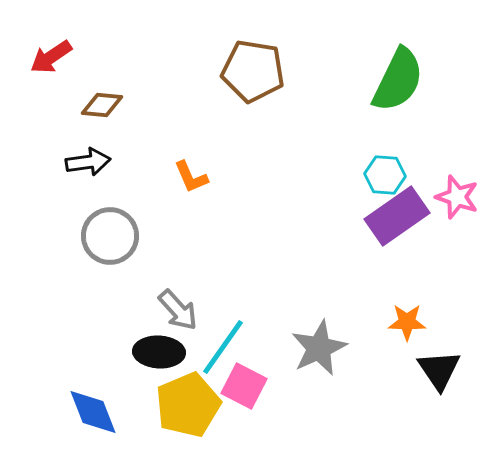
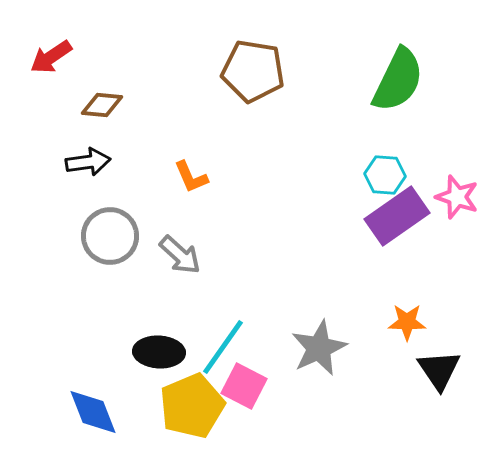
gray arrow: moved 2 px right, 55 px up; rotated 6 degrees counterclockwise
yellow pentagon: moved 4 px right, 1 px down
